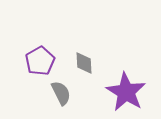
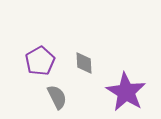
gray semicircle: moved 4 px left, 4 px down
